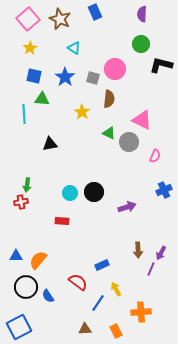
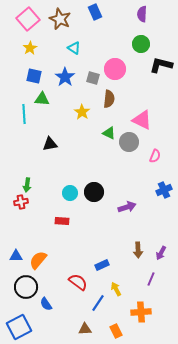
purple line at (151, 269): moved 10 px down
blue semicircle at (48, 296): moved 2 px left, 8 px down
